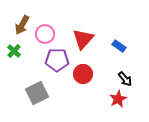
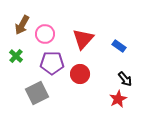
green cross: moved 2 px right, 5 px down
purple pentagon: moved 5 px left, 3 px down
red circle: moved 3 px left
